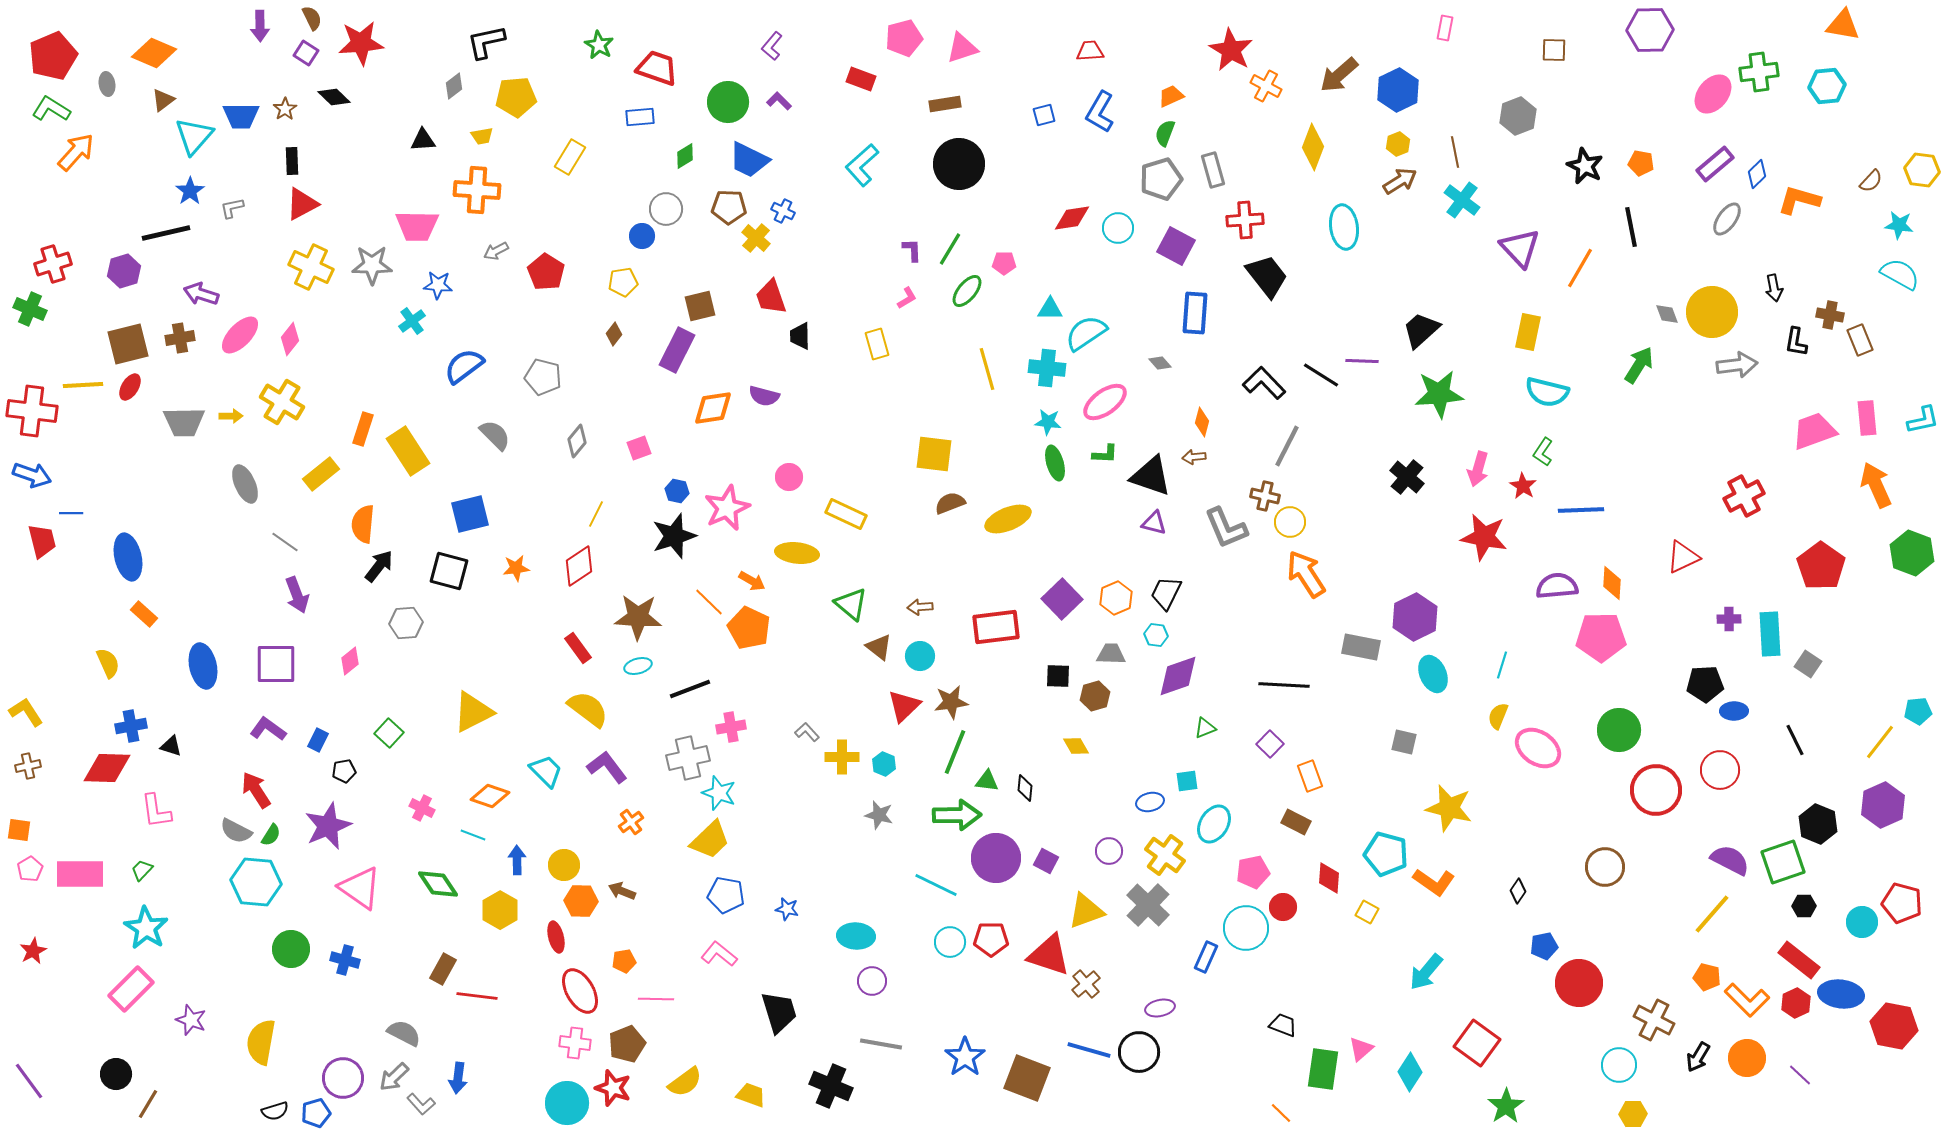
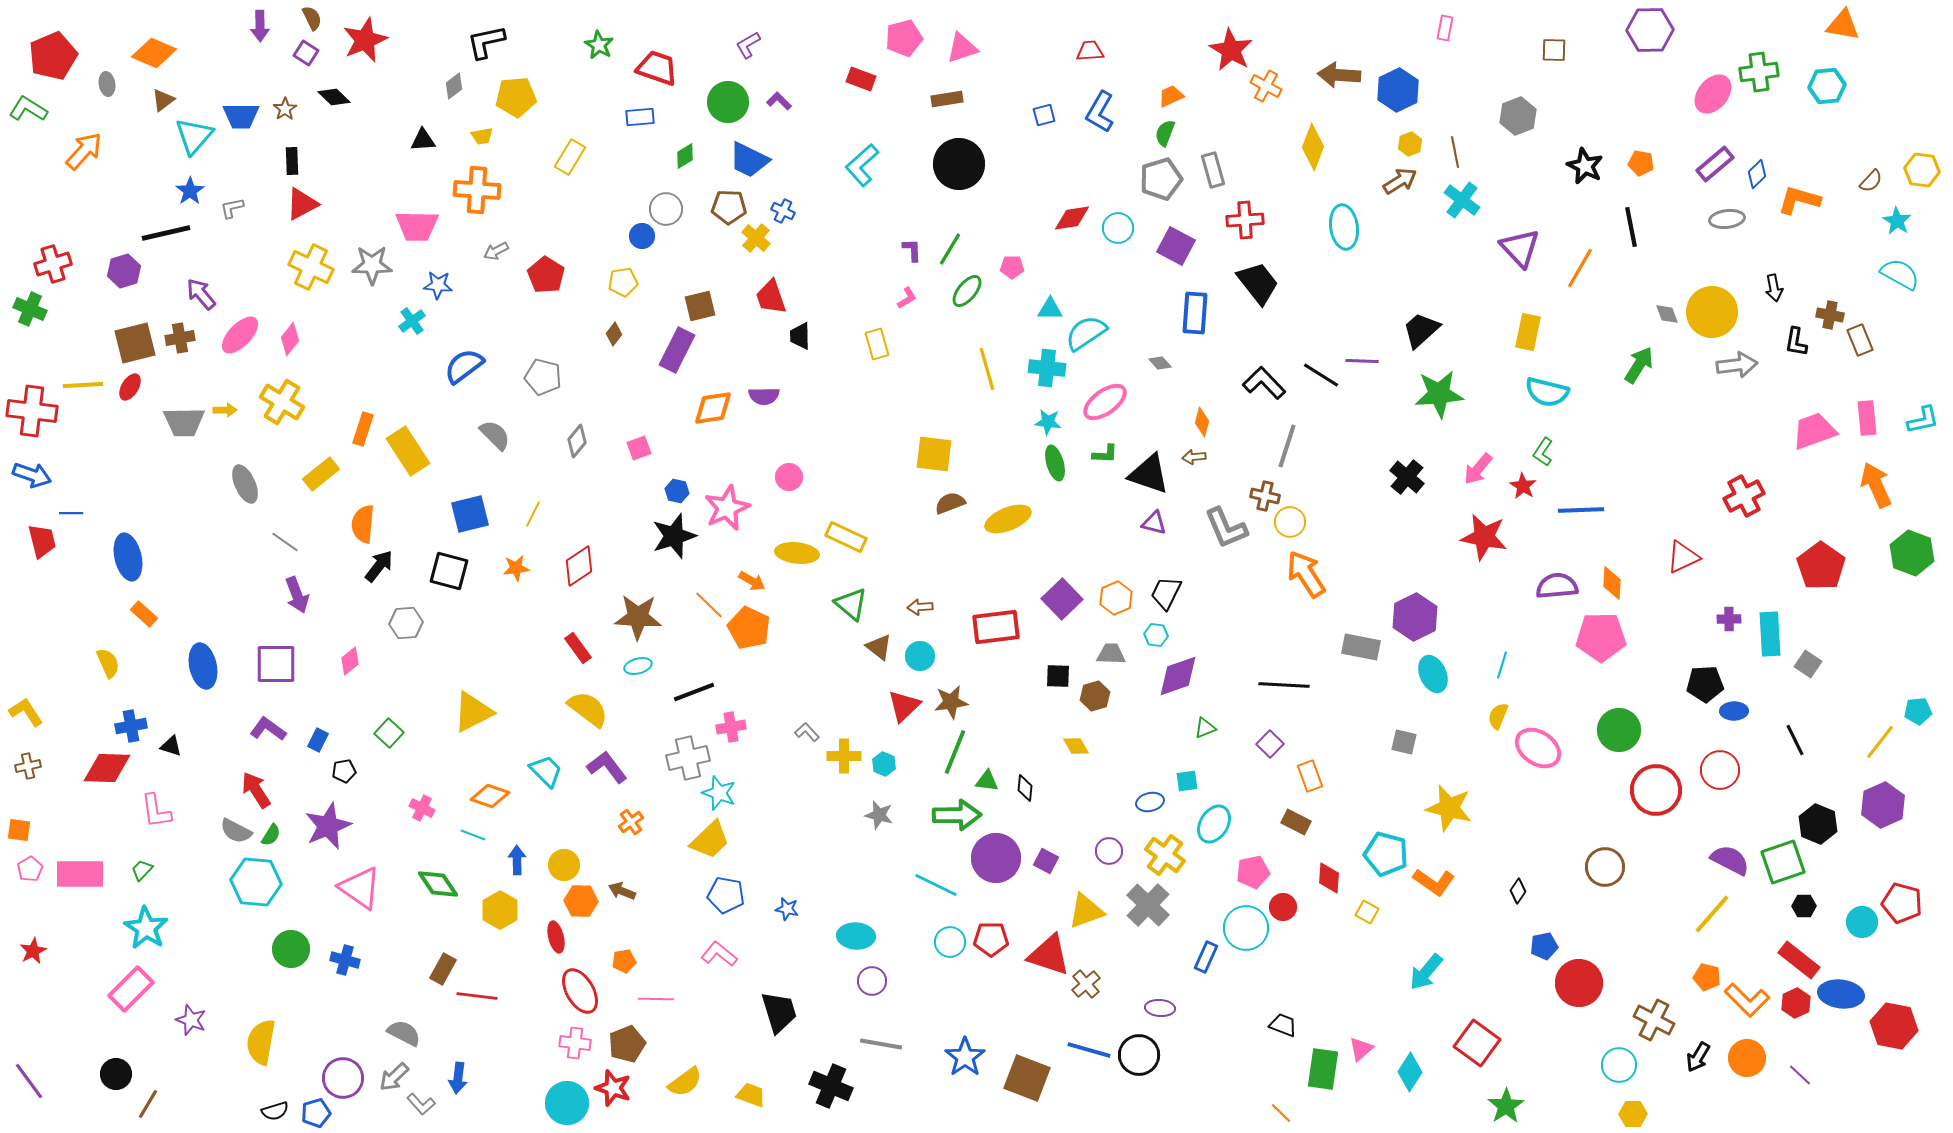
red star at (361, 43): moved 4 px right, 3 px up; rotated 18 degrees counterclockwise
purple L-shape at (772, 46): moved 24 px left, 1 px up; rotated 20 degrees clockwise
brown arrow at (1339, 75): rotated 45 degrees clockwise
brown rectangle at (945, 104): moved 2 px right, 5 px up
green L-shape at (51, 109): moved 23 px left
yellow hexagon at (1398, 144): moved 12 px right
orange arrow at (76, 152): moved 8 px right, 1 px up
gray ellipse at (1727, 219): rotated 48 degrees clockwise
cyan star at (1899, 225): moved 2 px left, 4 px up; rotated 24 degrees clockwise
pink pentagon at (1004, 263): moved 8 px right, 4 px down
red pentagon at (546, 272): moved 3 px down
black trapezoid at (1267, 276): moved 9 px left, 7 px down
purple arrow at (201, 294): rotated 32 degrees clockwise
brown square at (128, 344): moved 7 px right, 1 px up
purple semicircle at (764, 396): rotated 16 degrees counterclockwise
yellow arrow at (231, 416): moved 6 px left, 6 px up
gray line at (1287, 446): rotated 9 degrees counterclockwise
pink arrow at (1478, 469): rotated 24 degrees clockwise
black triangle at (1151, 476): moved 2 px left, 2 px up
yellow line at (596, 514): moved 63 px left
yellow rectangle at (846, 514): moved 23 px down
orange line at (709, 602): moved 3 px down
black line at (690, 689): moved 4 px right, 3 px down
yellow cross at (842, 757): moved 2 px right, 1 px up
purple ellipse at (1160, 1008): rotated 16 degrees clockwise
black circle at (1139, 1052): moved 3 px down
